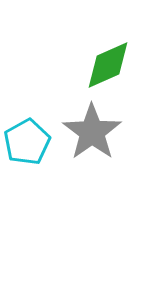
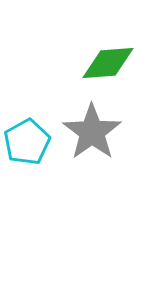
green diamond: moved 2 px up; rotated 20 degrees clockwise
